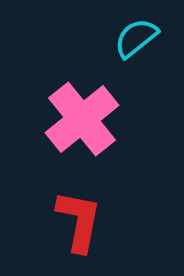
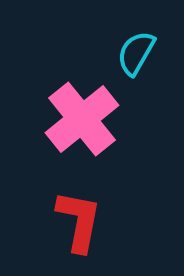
cyan semicircle: moved 15 px down; rotated 21 degrees counterclockwise
